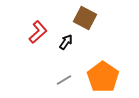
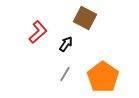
black arrow: moved 2 px down
gray line: moved 1 px right, 6 px up; rotated 28 degrees counterclockwise
